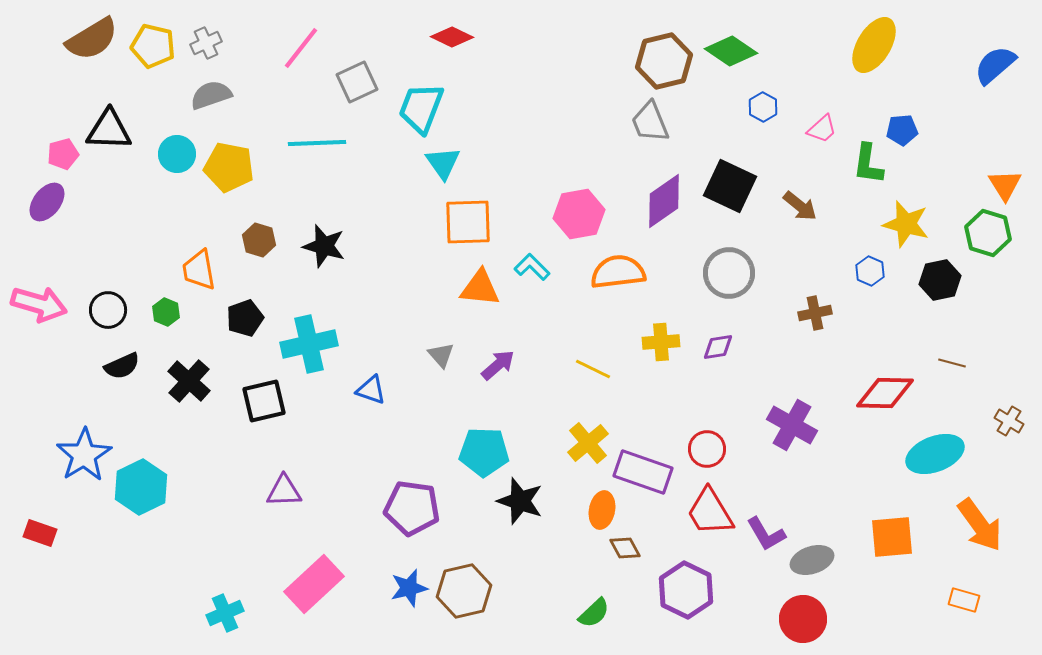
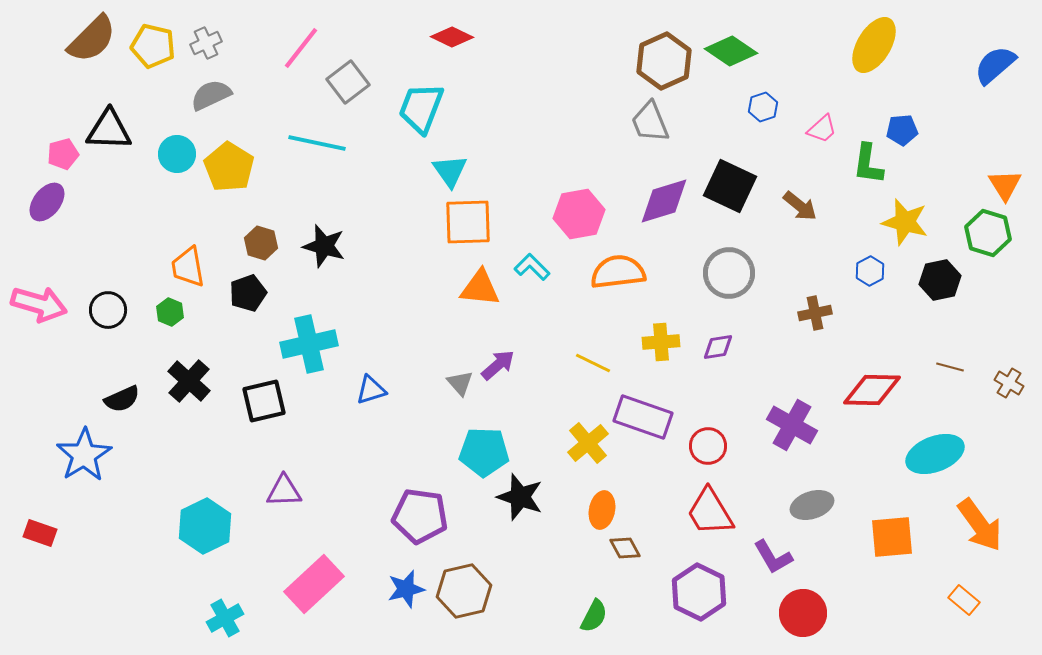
brown semicircle at (92, 39): rotated 14 degrees counterclockwise
brown hexagon at (664, 61): rotated 10 degrees counterclockwise
gray square at (357, 82): moved 9 px left; rotated 12 degrees counterclockwise
gray semicircle at (211, 95): rotated 6 degrees counterclockwise
blue hexagon at (763, 107): rotated 12 degrees clockwise
cyan line at (317, 143): rotated 14 degrees clockwise
cyan triangle at (443, 163): moved 7 px right, 8 px down
yellow pentagon at (229, 167): rotated 21 degrees clockwise
purple diamond at (664, 201): rotated 18 degrees clockwise
yellow star at (906, 224): moved 1 px left, 2 px up
brown hexagon at (259, 240): moved 2 px right, 3 px down
orange trapezoid at (199, 270): moved 11 px left, 3 px up
blue hexagon at (870, 271): rotated 8 degrees clockwise
green hexagon at (166, 312): moved 4 px right
black pentagon at (245, 318): moved 3 px right, 25 px up
gray triangle at (441, 355): moved 19 px right, 28 px down
brown line at (952, 363): moved 2 px left, 4 px down
black semicircle at (122, 366): moved 33 px down
yellow line at (593, 369): moved 6 px up
blue triangle at (371, 390): rotated 36 degrees counterclockwise
red diamond at (885, 393): moved 13 px left, 3 px up
brown cross at (1009, 421): moved 38 px up
red circle at (707, 449): moved 1 px right, 3 px up
purple rectangle at (643, 472): moved 55 px up
cyan hexagon at (141, 487): moved 64 px right, 39 px down
black star at (520, 501): moved 4 px up
purple pentagon at (412, 508): moved 8 px right, 8 px down
purple L-shape at (766, 534): moved 7 px right, 23 px down
gray ellipse at (812, 560): moved 55 px up
blue star at (409, 588): moved 3 px left, 1 px down
purple hexagon at (686, 590): moved 13 px right, 2 px down
orange rectangle at (964, 600): rotated 24 degrees clockwise
cyan cross at (225, 613): moved 5 px down; rotated 6 degrees counterclockwise
green semicircle at (594, 613): moved 3 px down; rotated 20 degrees counterclockwise
red circle at (803, 619): moved 6 px up
